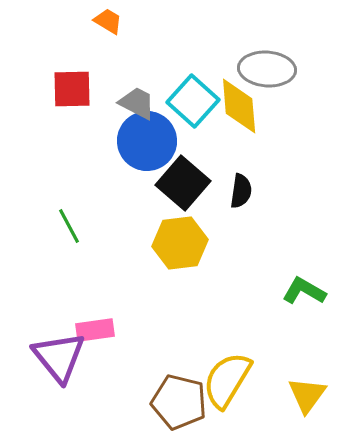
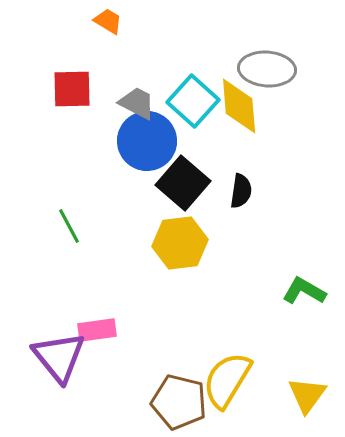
pink rectangle: moved 2 px right
